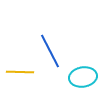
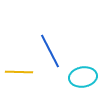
yellow line: moved 1 px left
